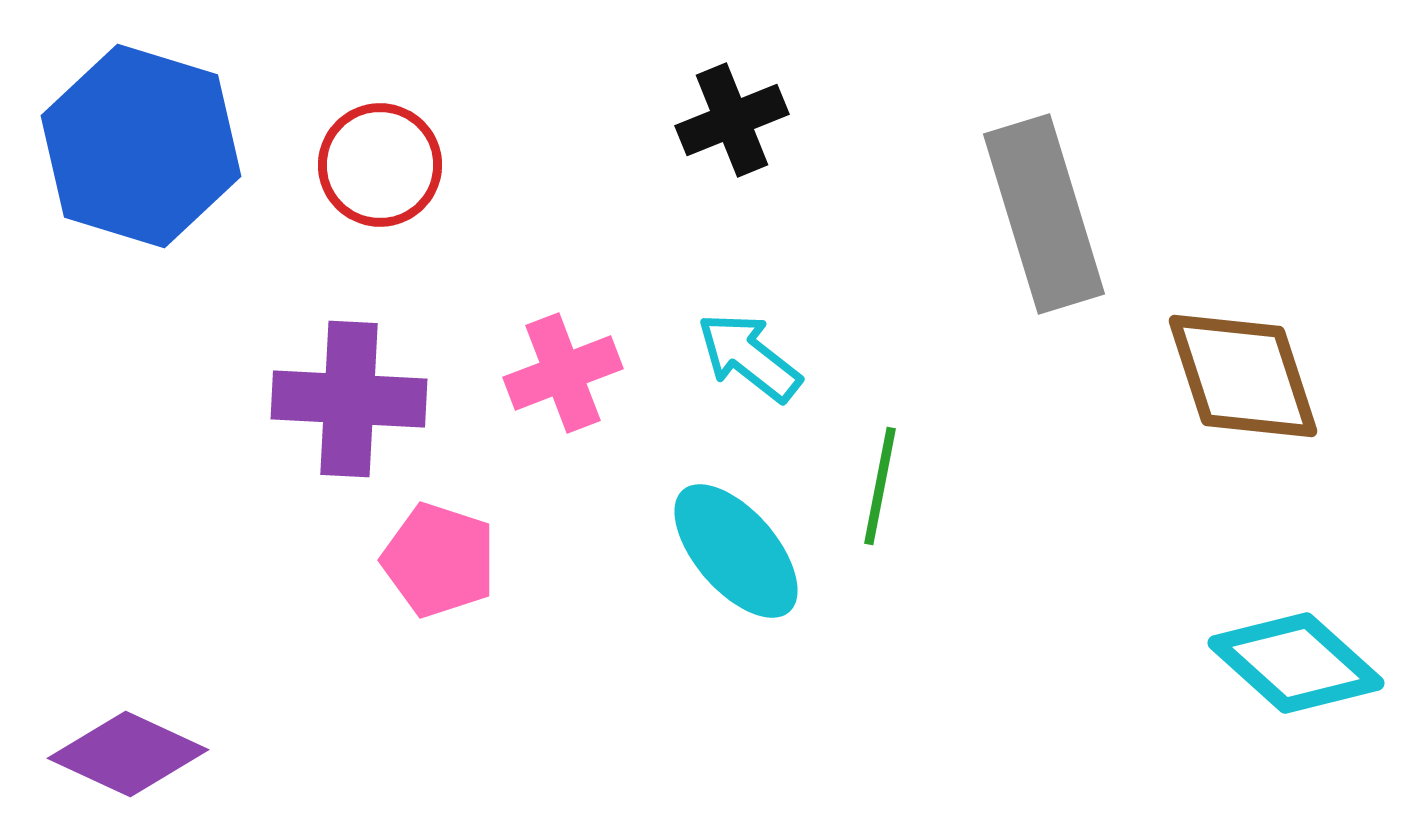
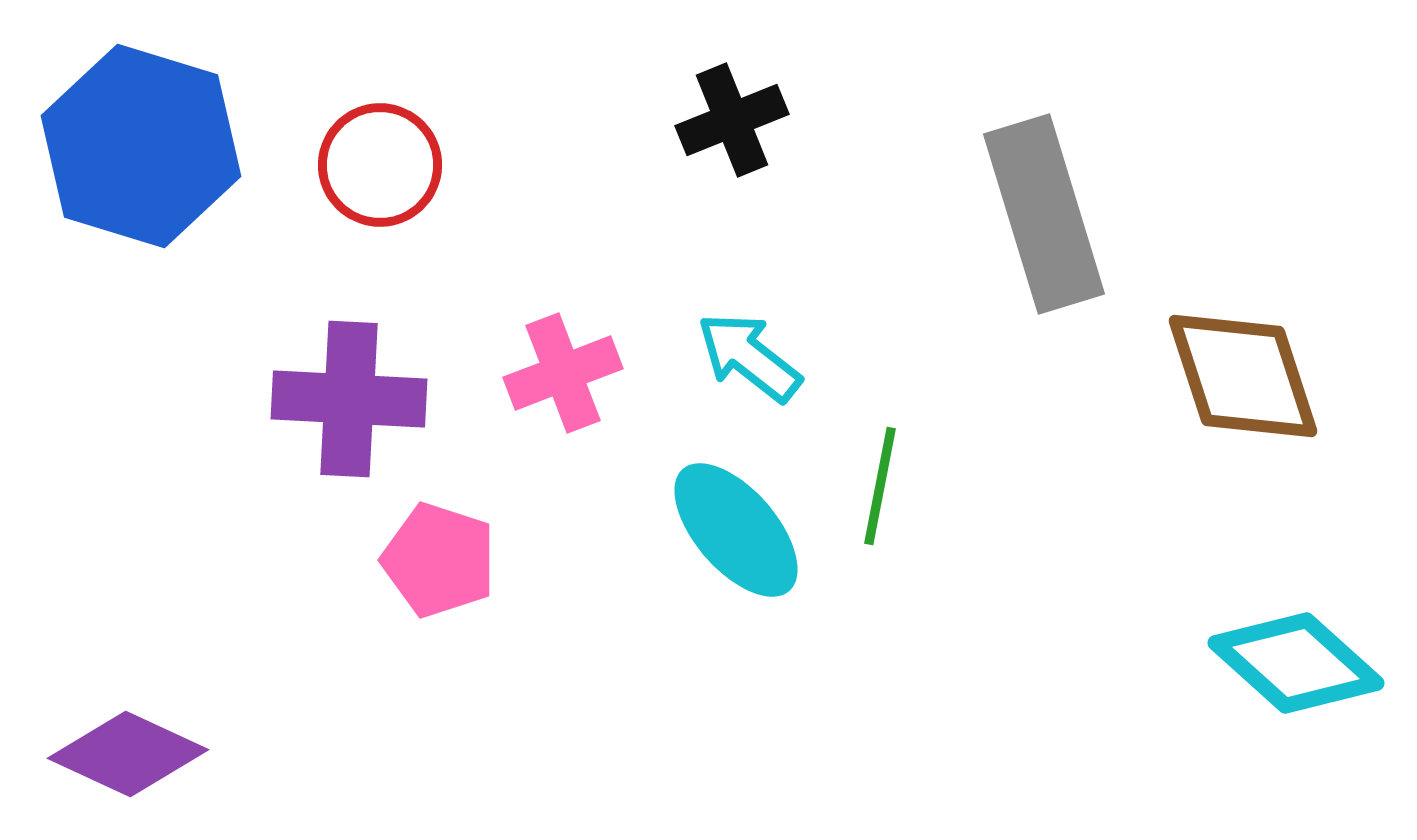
cyan ellipse: moved 21 px up
